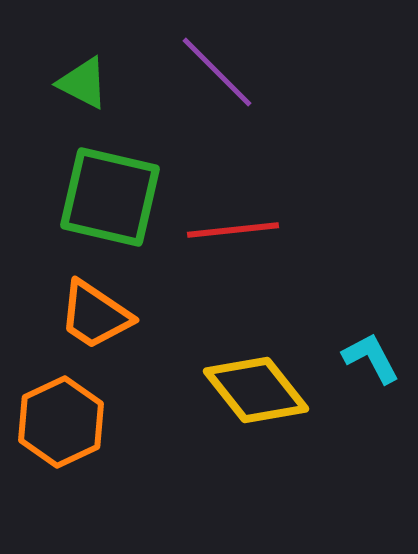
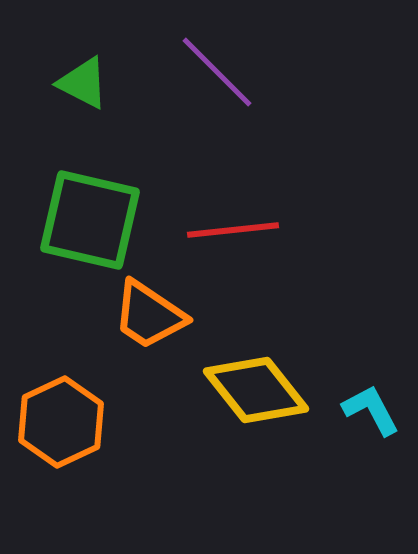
green square: moved 20 px left, 23 px down
orange trapezoid: moved 54 px right
cyan L-shape: moved 52 px down
